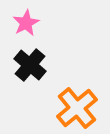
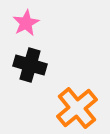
black cross: rotated 24 degrees counterclockwise
